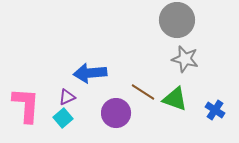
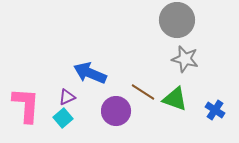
blue arrow: rotated 28 degrees clockwise
purple circle: moved 2 px up
